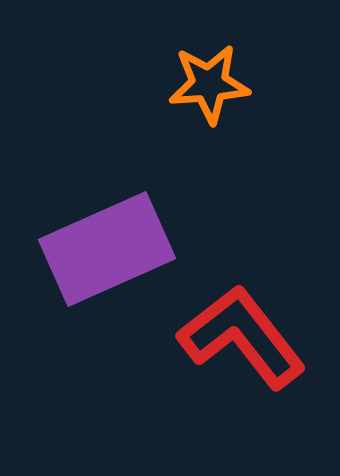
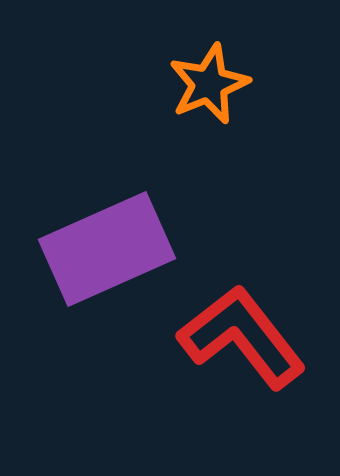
orange star: rotated 18 degrees counterclockwise
